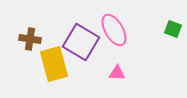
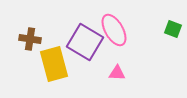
purple square: moved 4 px right
